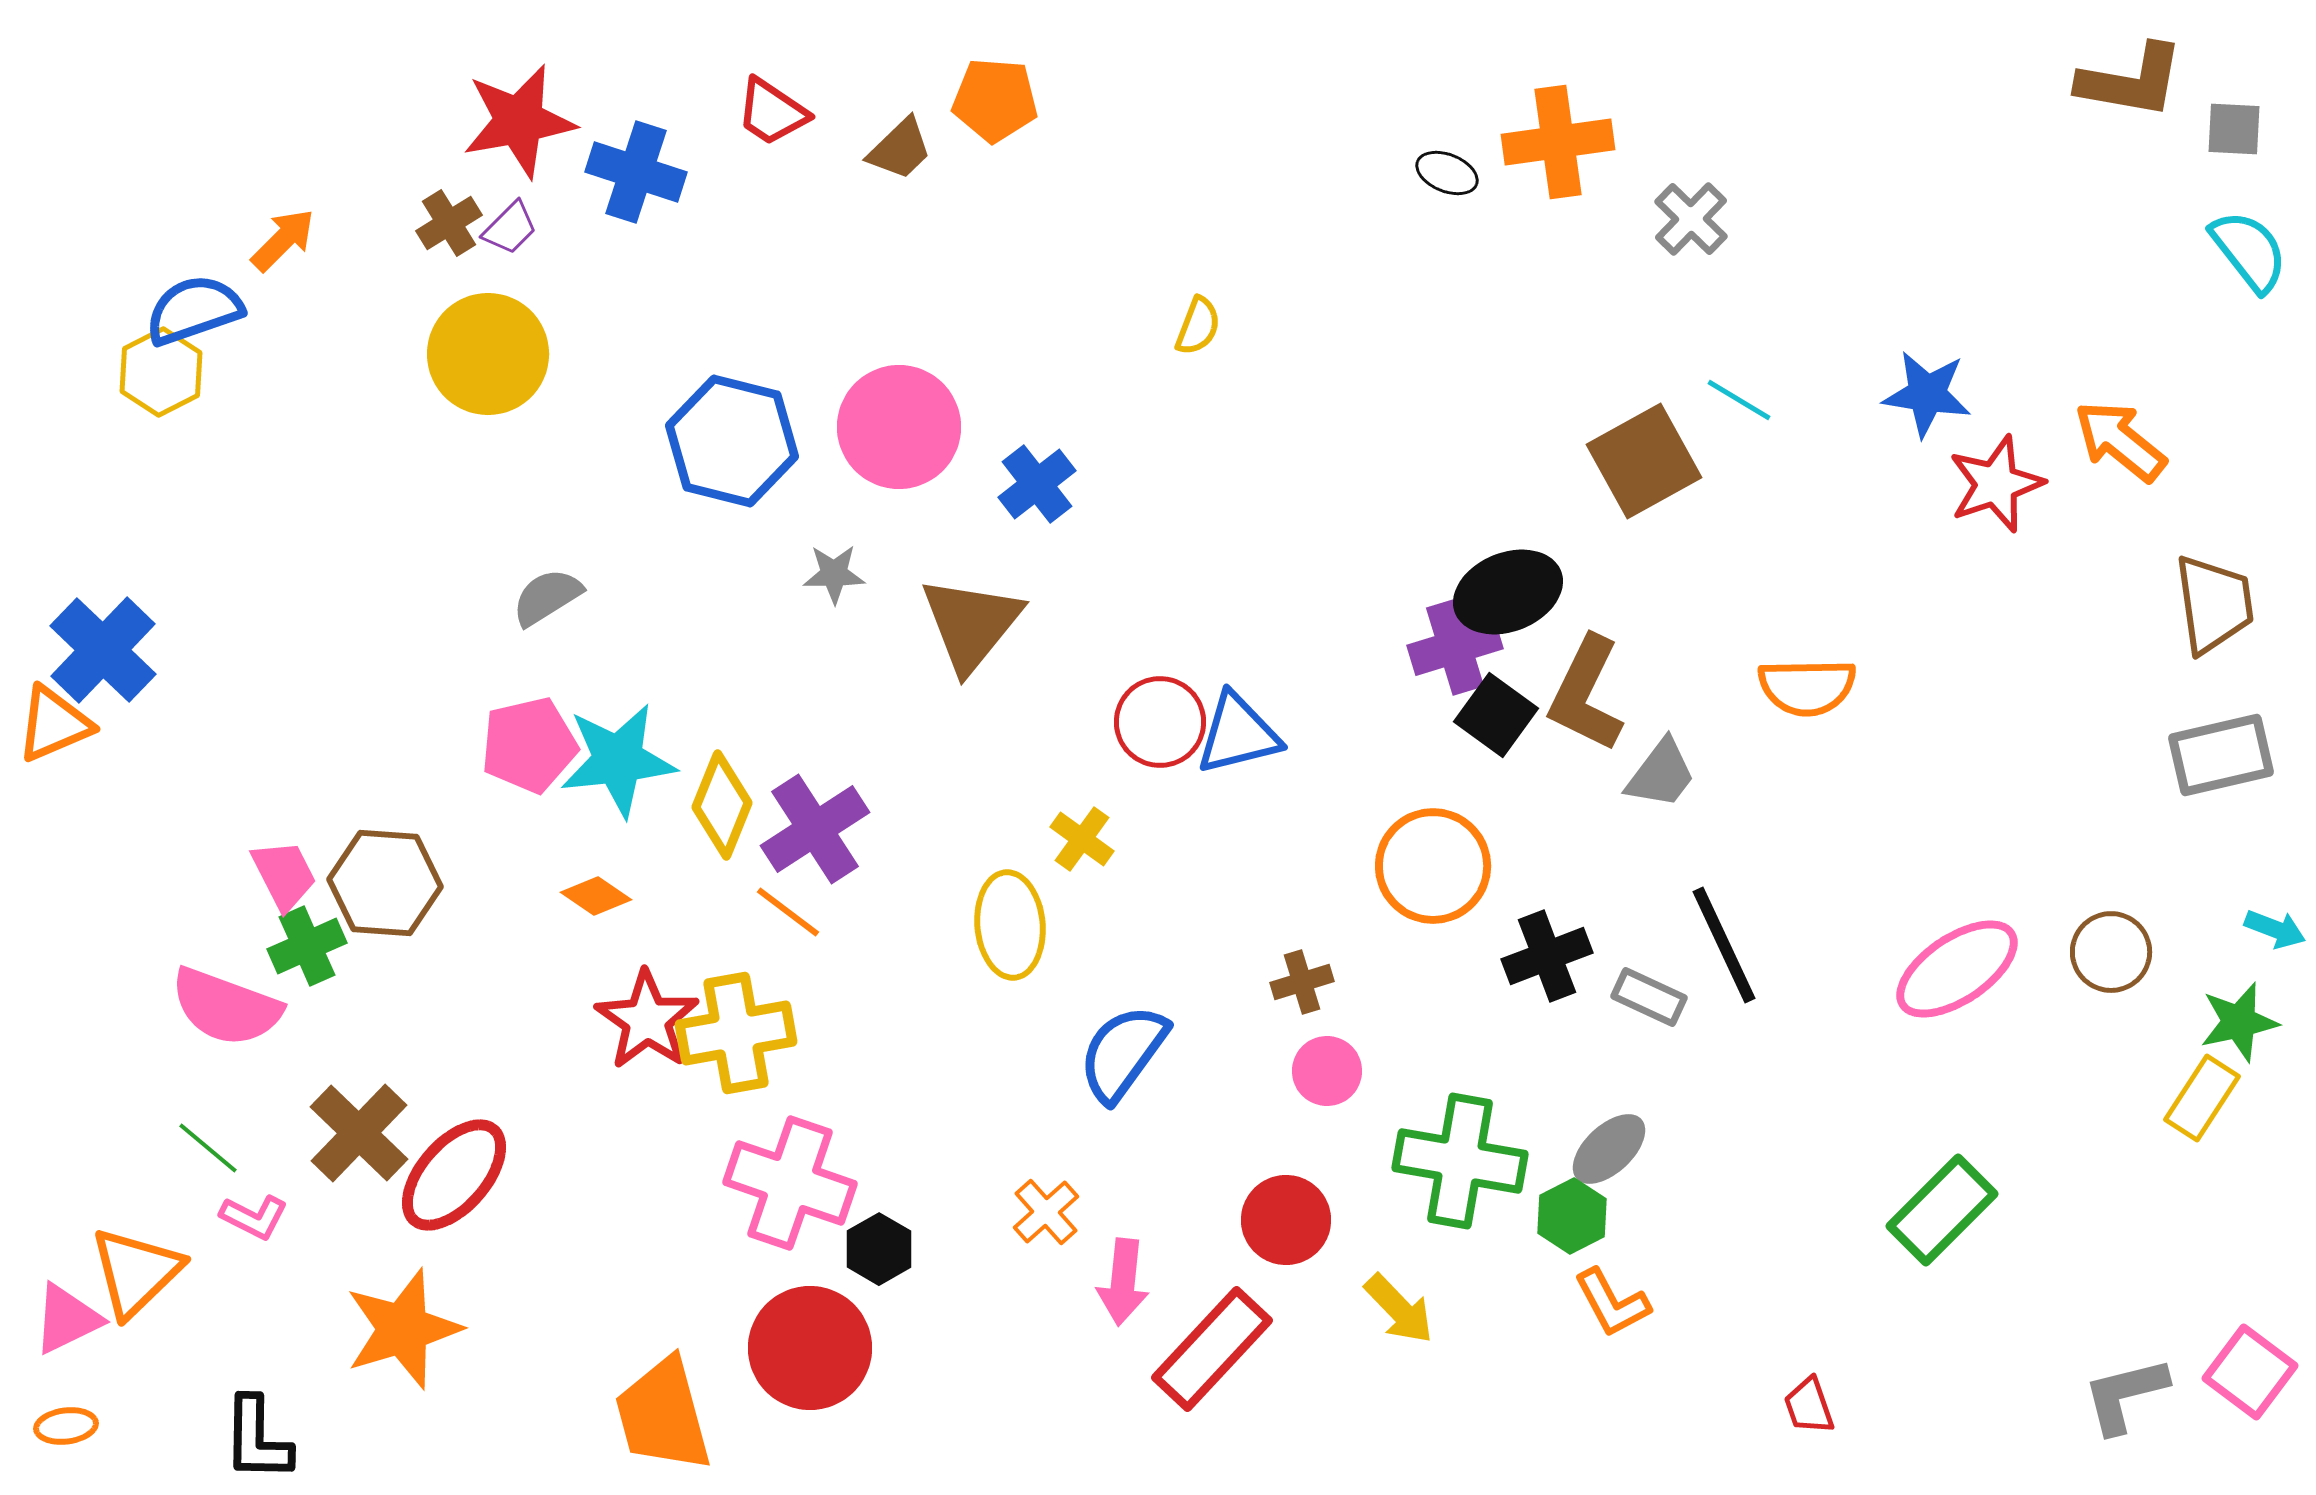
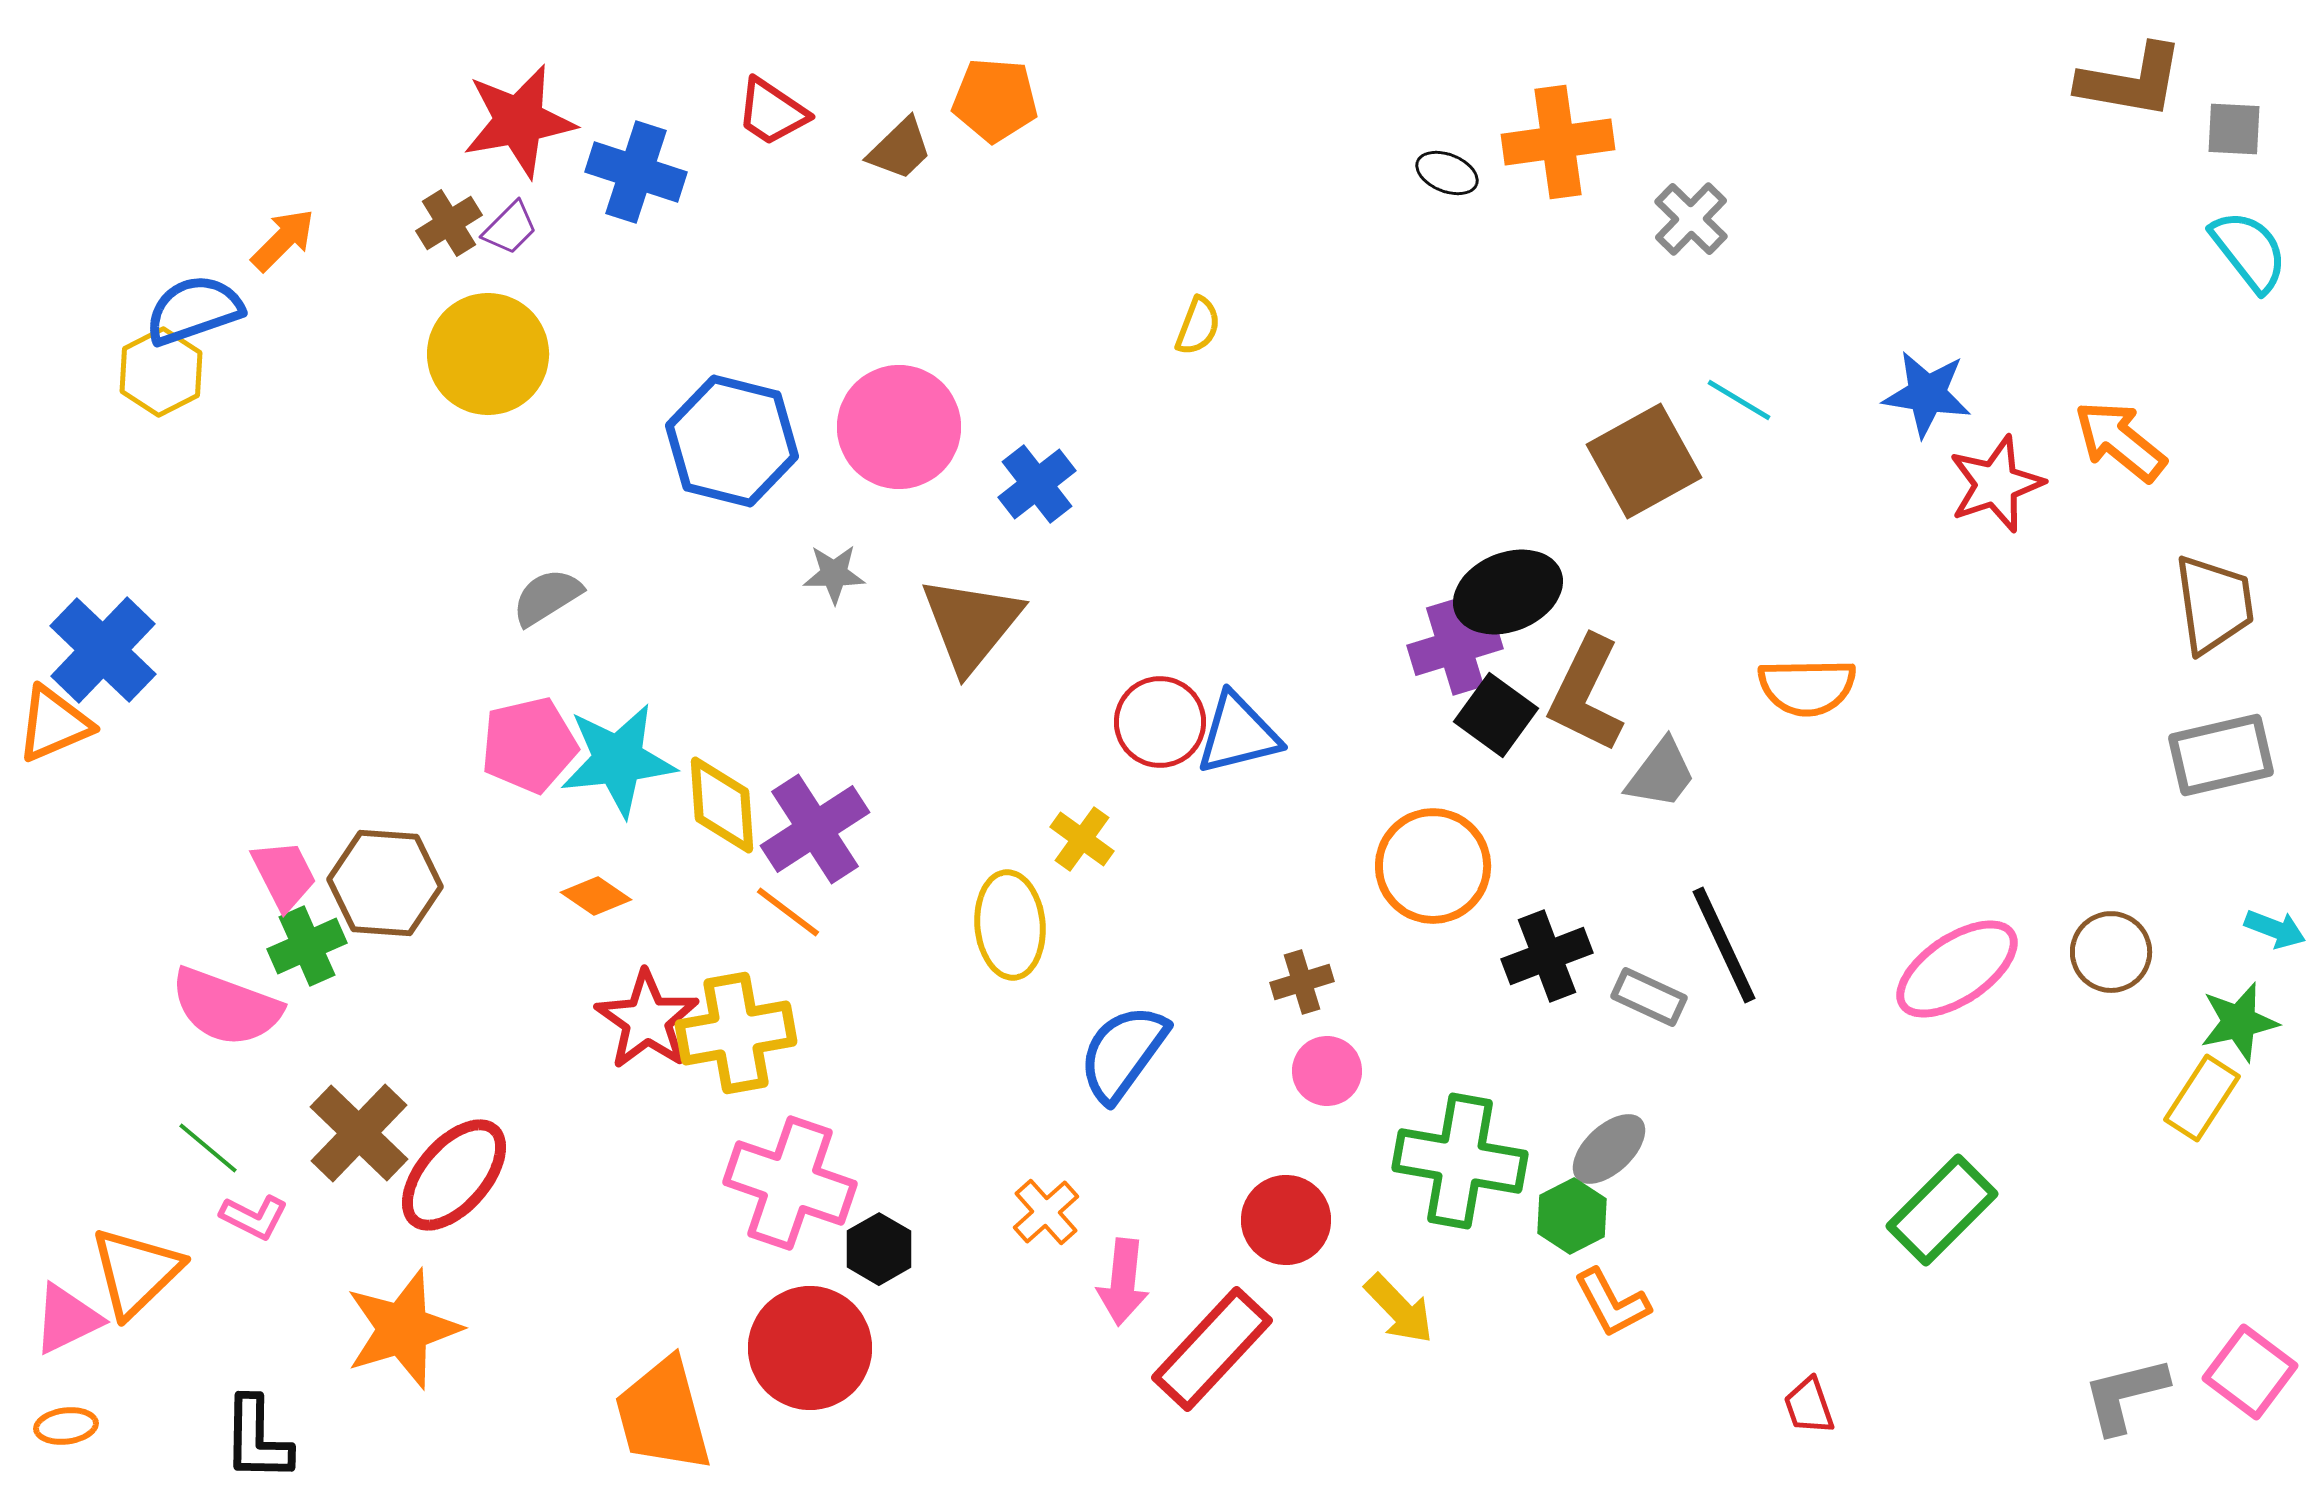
yellow diamond at (722, 805): rotated 26 degrees counterclockwise
